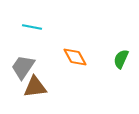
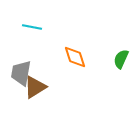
orange diamond: rotated 10 degrees clockwise
gray trapezoid: moved 2 px left, 6 px down; rotated 24 degrees counterclockwise
brown triangle: rotated 25 degrees counterclockwise
